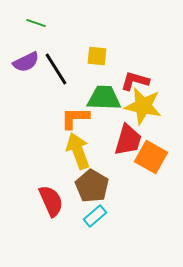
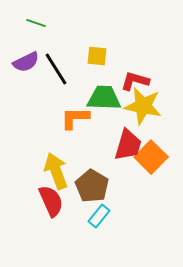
red trapezoid: moved 5 px down
yellow arrow: moved 22 px left, 20 px down
orange square: rotated 16 degrees clockwise
cyan rectangle: moved 4 px right; rotated 10 degrees counterclockwise
